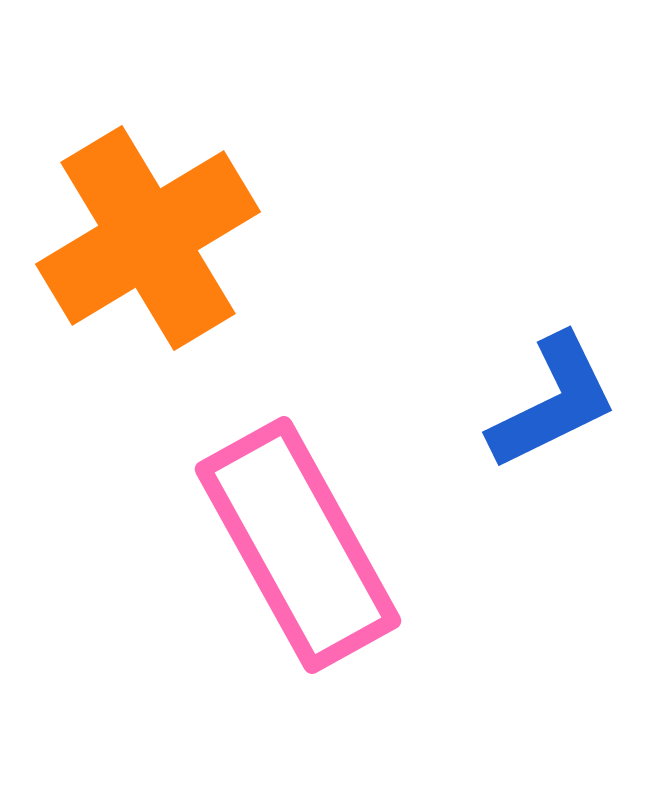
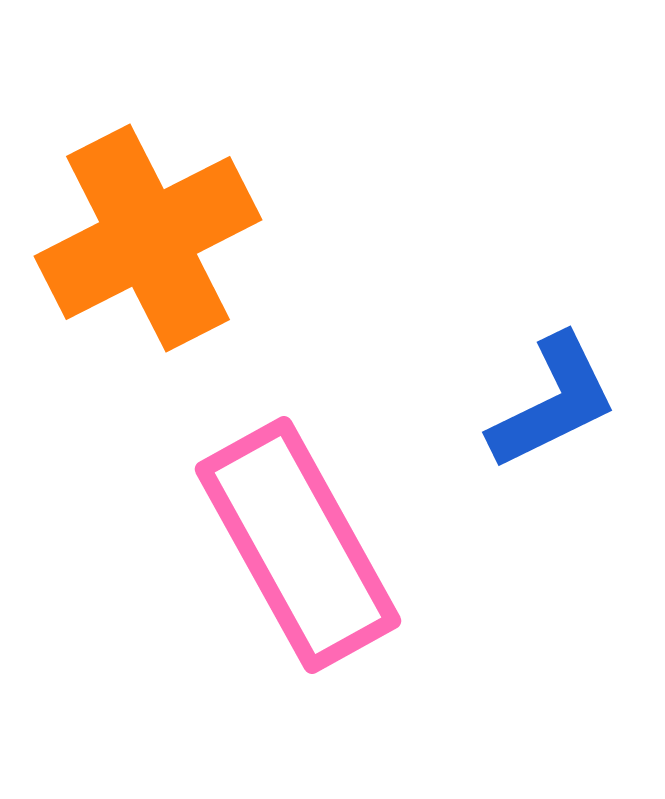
orange cross: rotated 4 degrees clockwise
